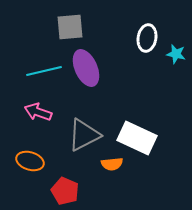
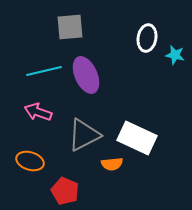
cyan star: moved 1 px left, 1 px down
purple ellipse: moved 7 px down
